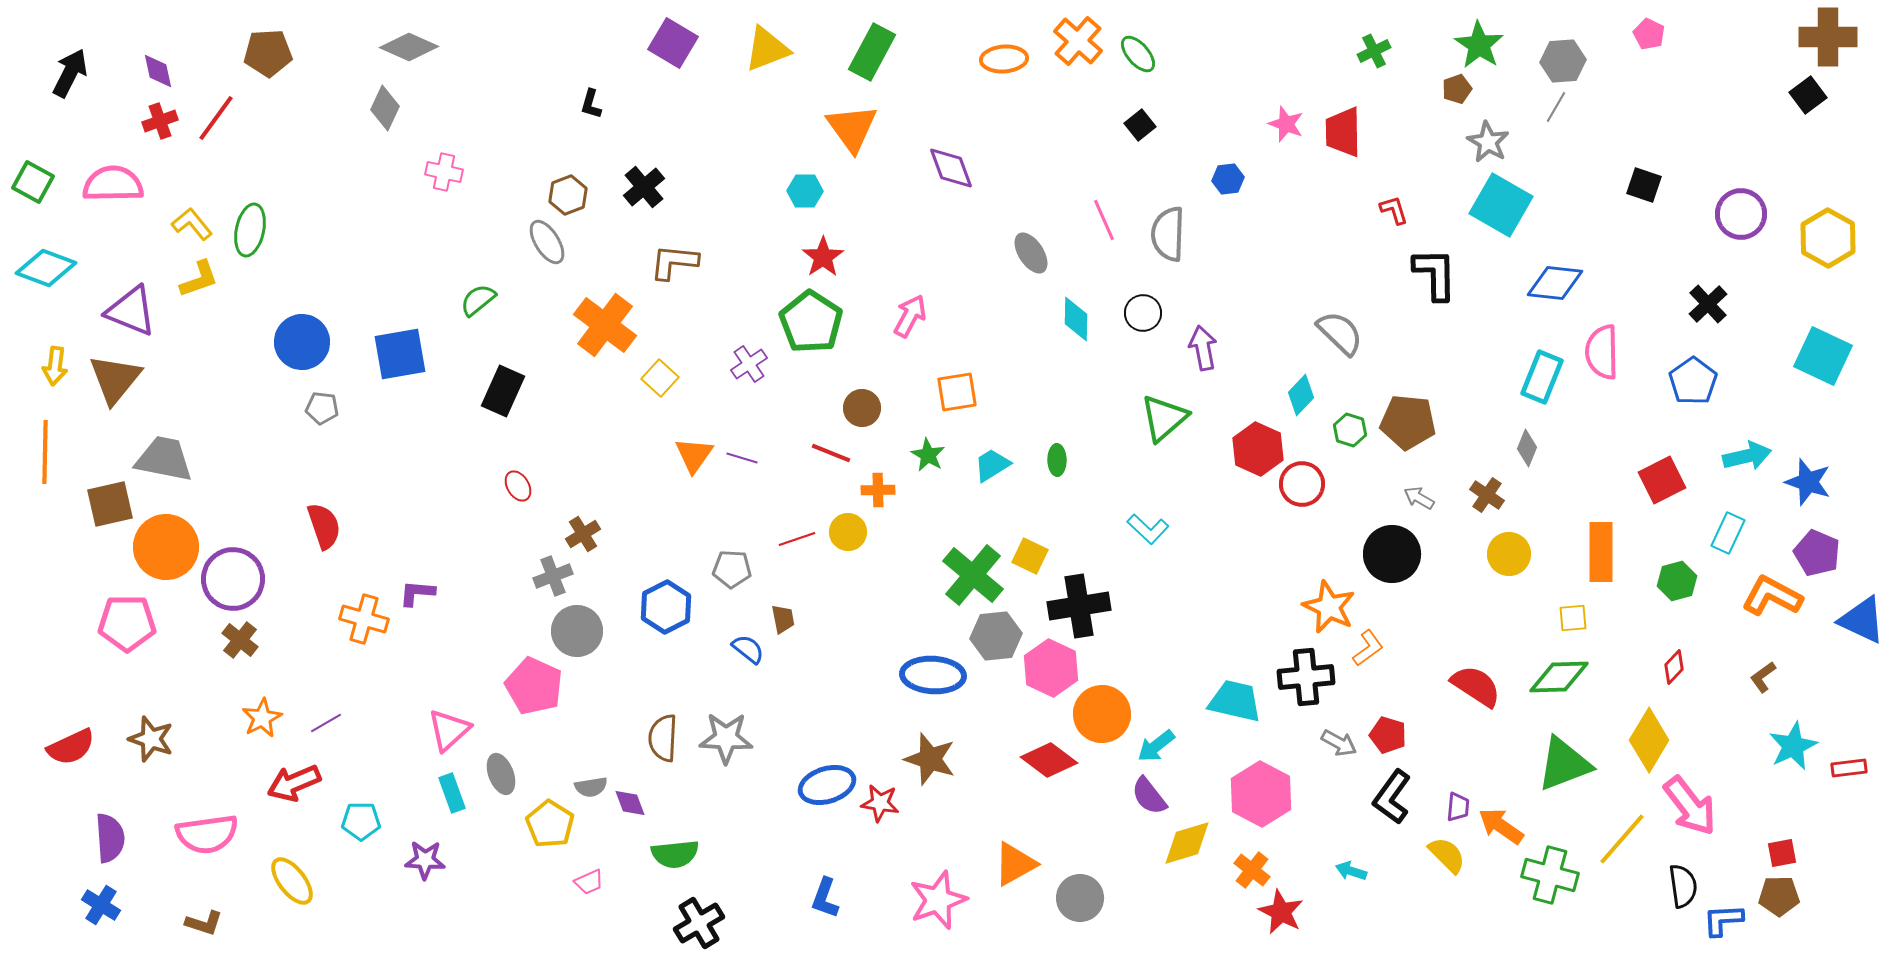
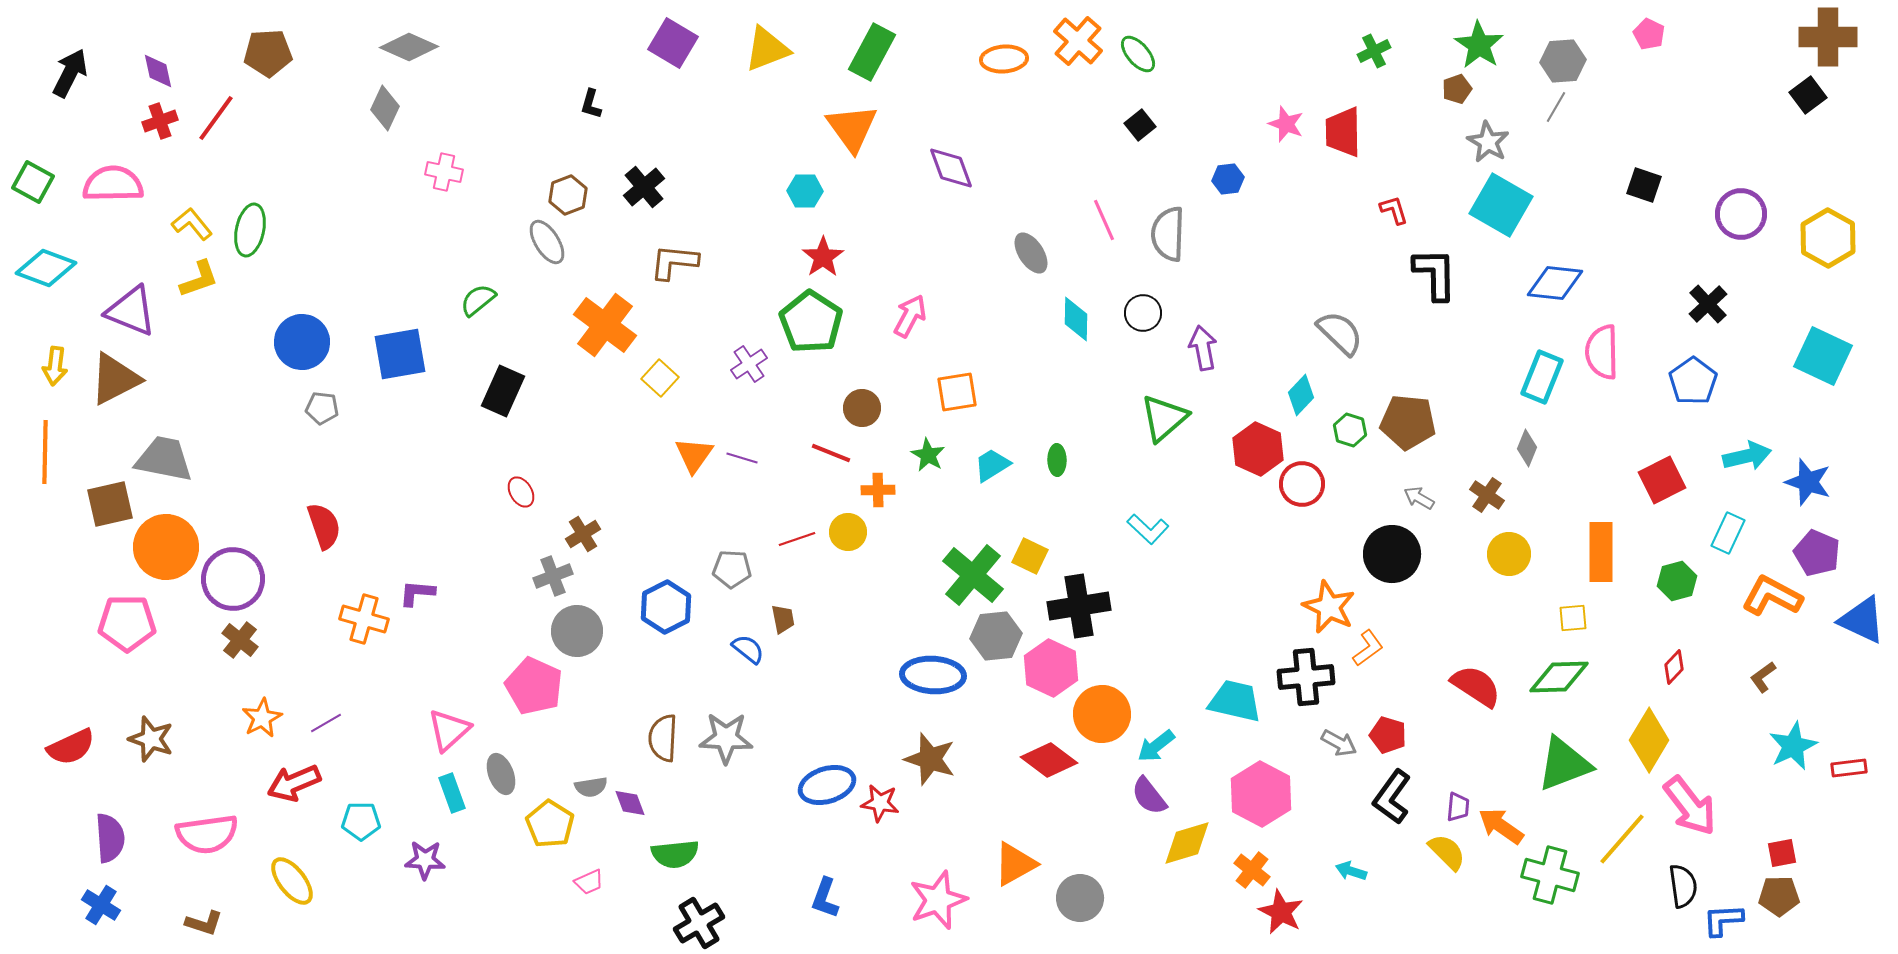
brown triangle at (115, 379): rotated 24 degrees clockwise
red ellipse at (518, 486): moved 3 px right, 6 px down
yellow semicircle at (1447, 855): moved 3 px up
